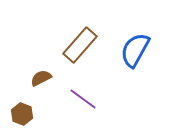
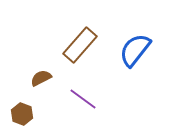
blue semicircle: rotated 9 degrees clockwise
